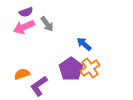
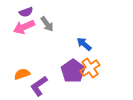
purple pentagon: moved 2 px right, 2 px down
